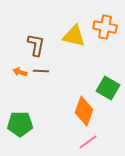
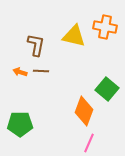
green square: moved 1 px left, 1 px down; rotated 10 degrees clockwise
pink line: moved 1 px right, 1 px down; rotated 30 degrees counterclockwise
